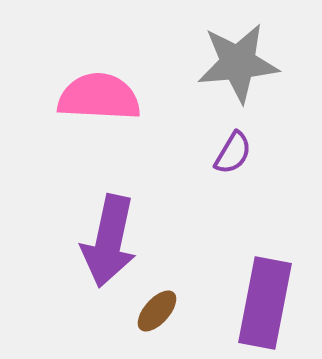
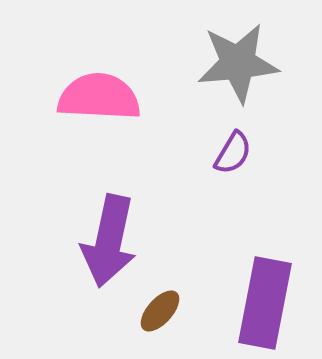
brown ellipse: moved 3 px right
